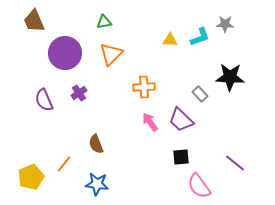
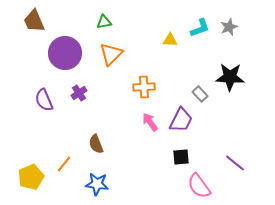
gray star: moved 4 px right, 3 px down; rotated 24 degrees counterclockwise
cyan L-shape: moved 9 px up
purple trapezoid: rotated 108 degrees counterclockwise
